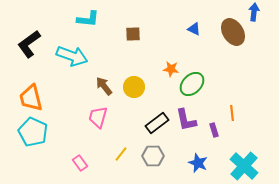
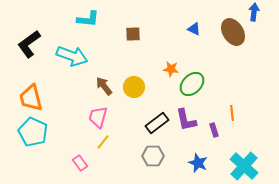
yellow line: moved 18 px left, 12 px up
